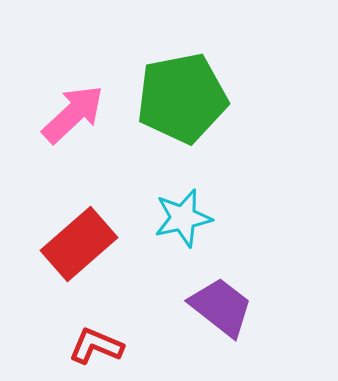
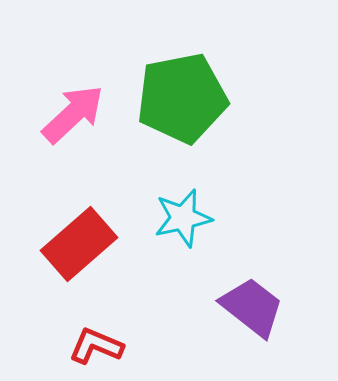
purple trapezoid: moved 31 px right
